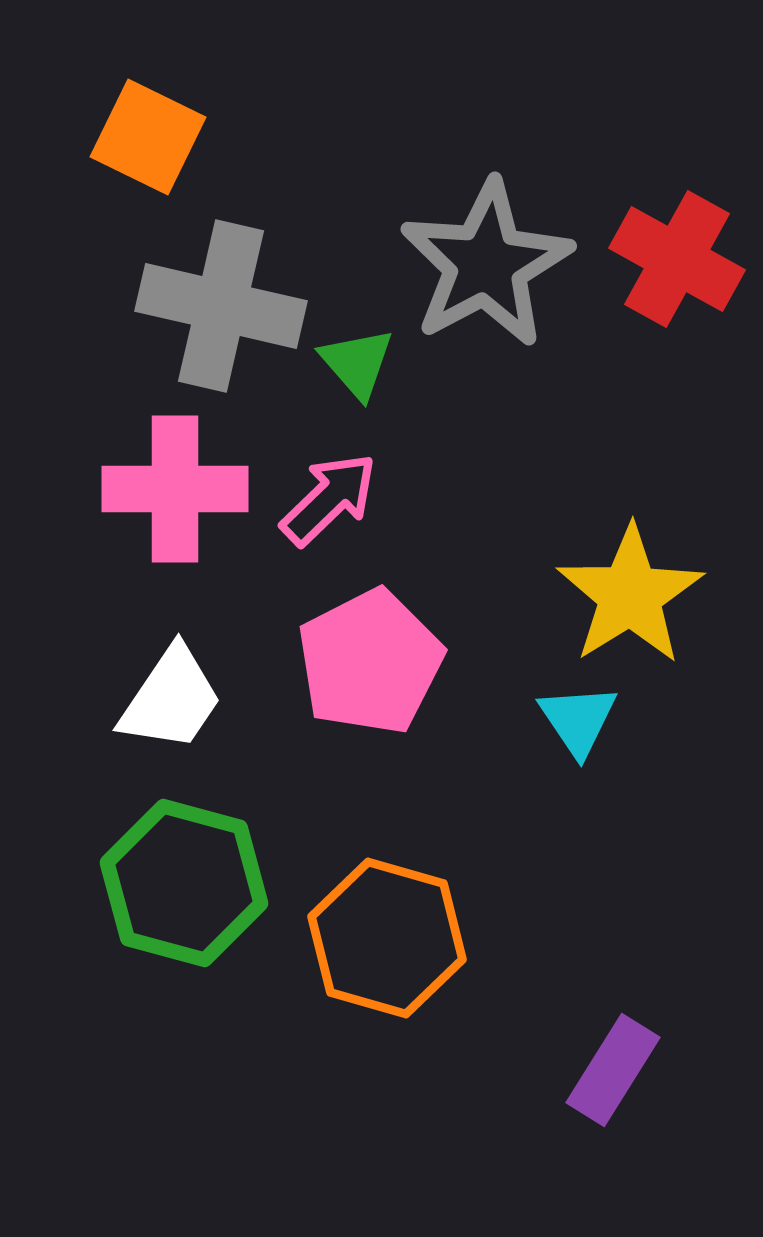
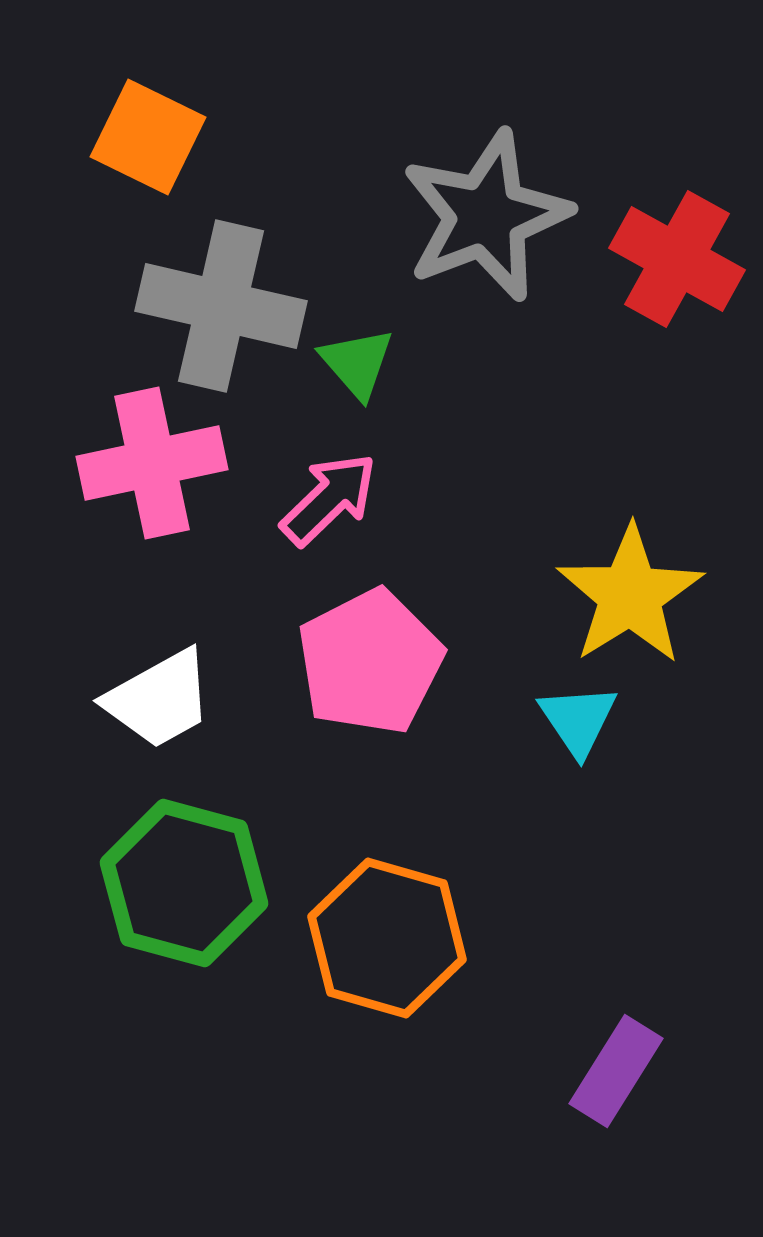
gray star: moved 48 px up; rotated 7 degrees clockwise
pink cross: moved 23 px left, 26 px up; rotated 12 degrees counterclockwise
white trapezoid: moved 12 px left; rotated 27 degrees clockwise
purple rectangle: moved 3 px right, 1 px down
